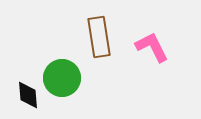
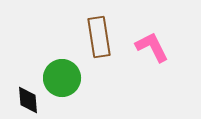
black diamond: moved 5 px down
